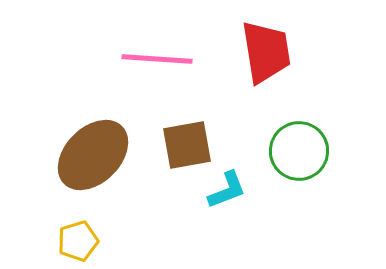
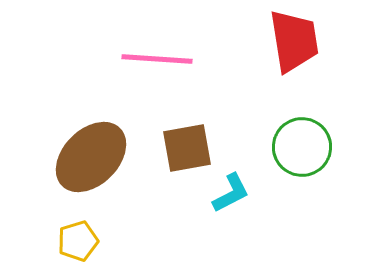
red trapezoid: moved 28 px right, 11 px up
brown square: moved 3 px down
green circle: moved 3 px right, 4 px up
brown ellipse: moved 2 px left, 2 px down
cyan L-shape: moved 4 px right, 3 px down; rotated 6 degrees counterclockwise
